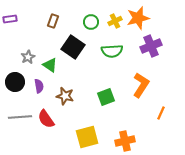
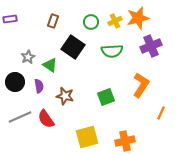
gray line: rotated 20 degrees counterclockwise
